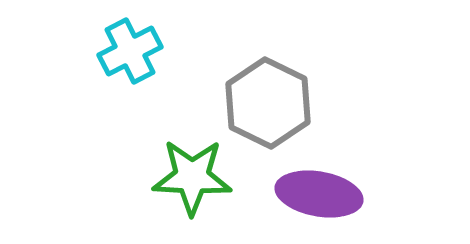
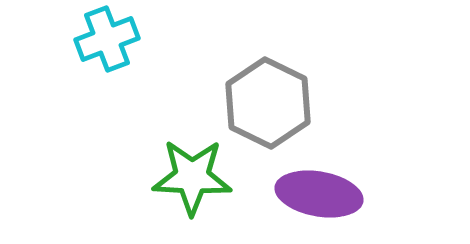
cyan cross: moved 23 px left, 12 px up; rotated 6 degrees clockwise
